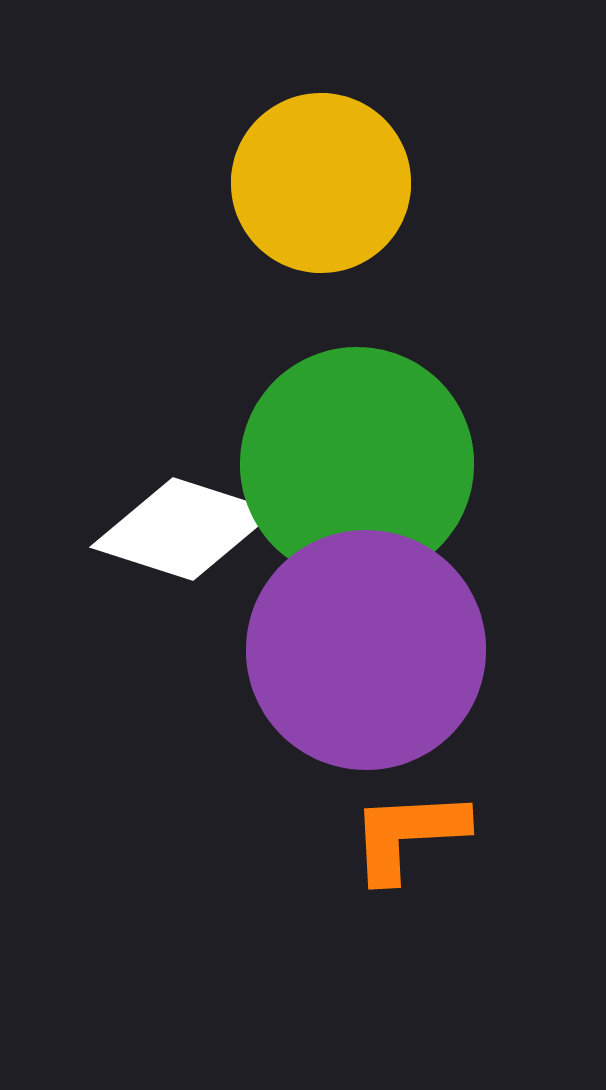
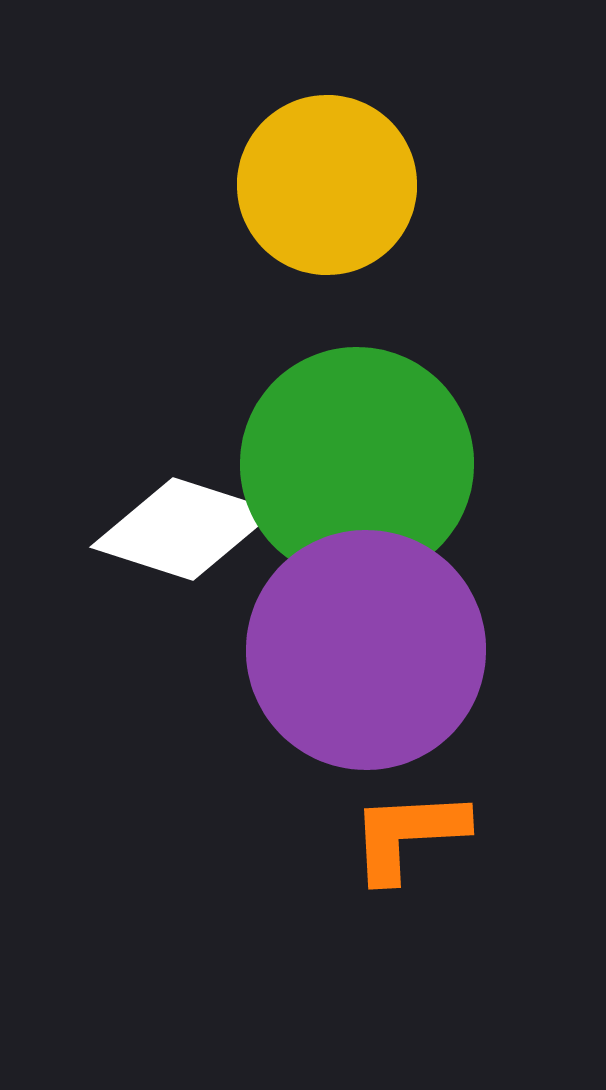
yellow circle: moved 6 px right, 2 px down
